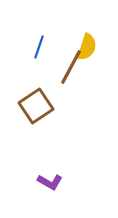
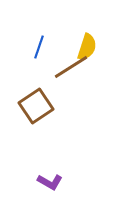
brown line: rotated 30 degrees clockwise
